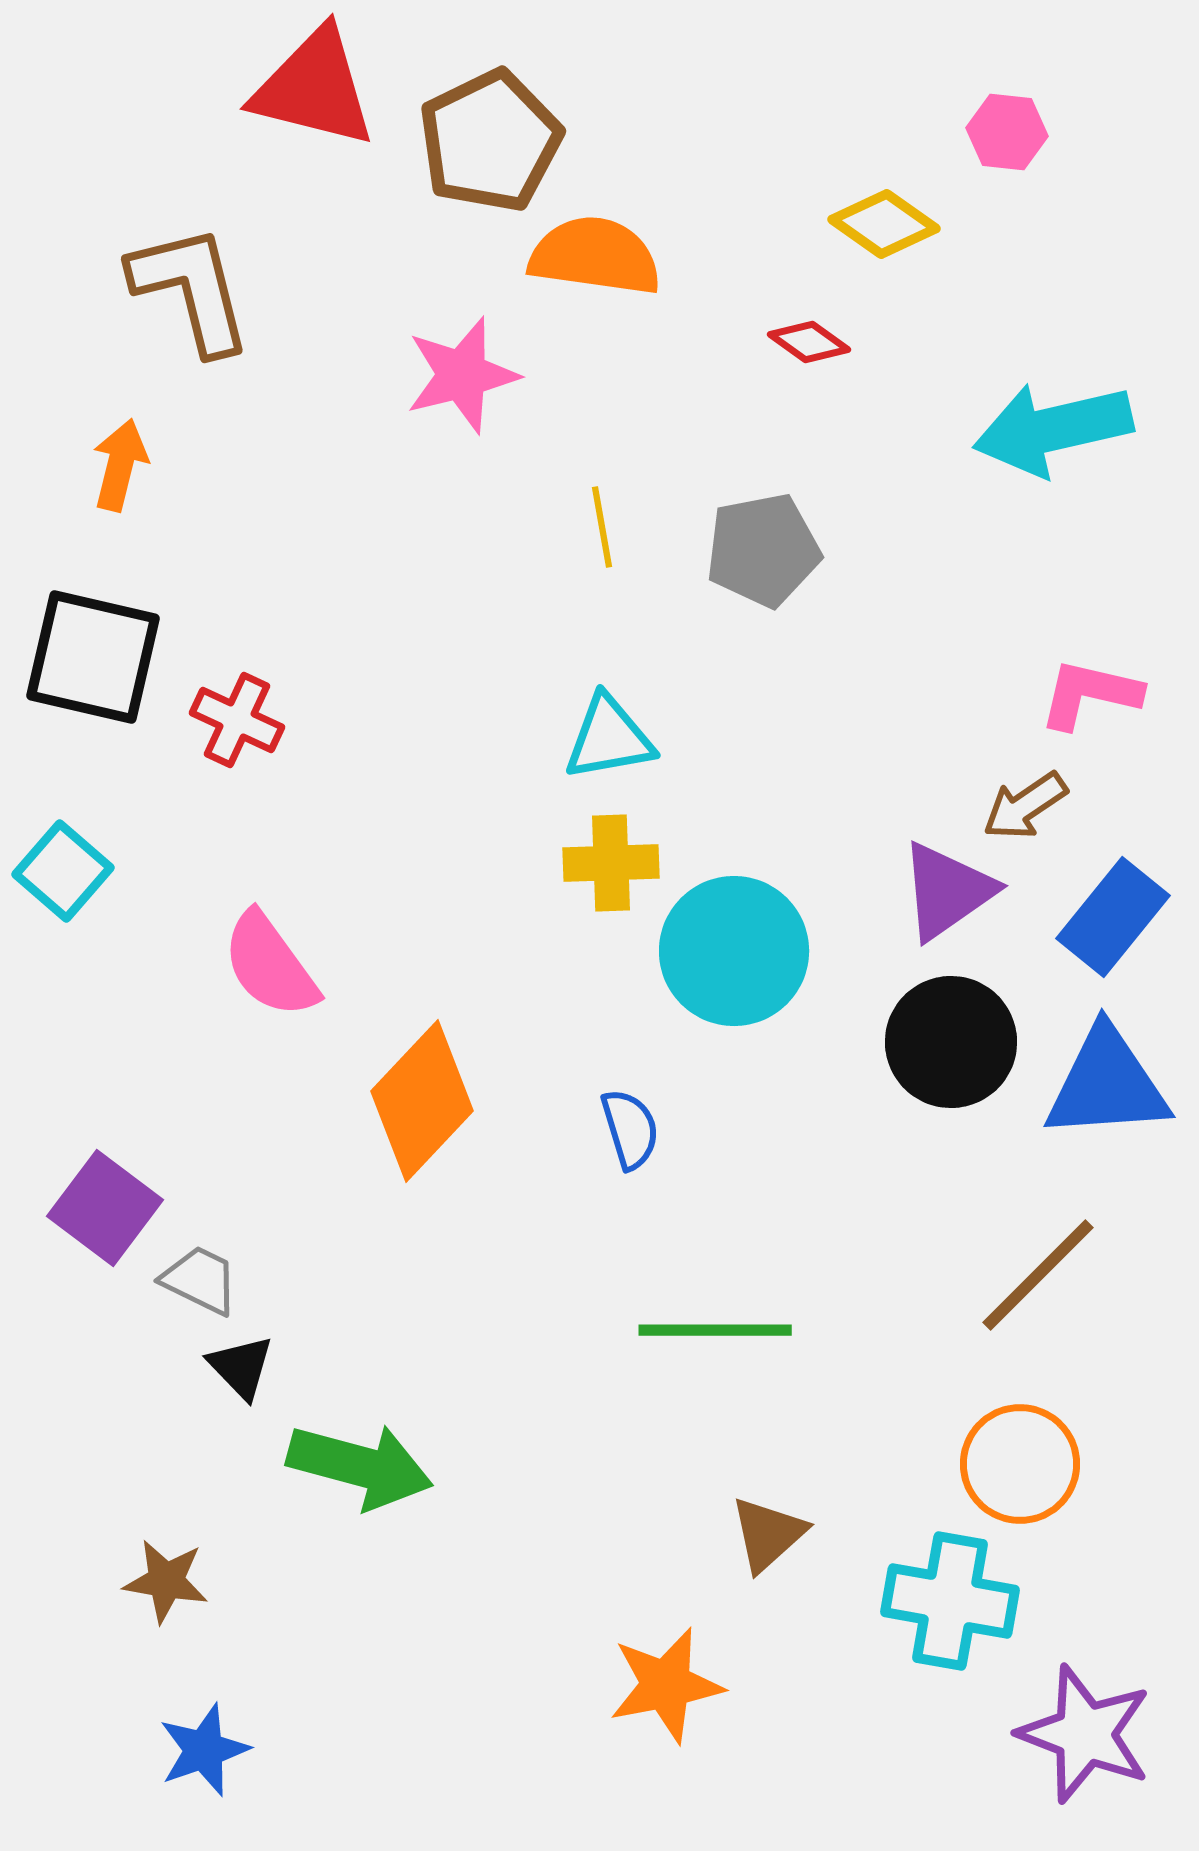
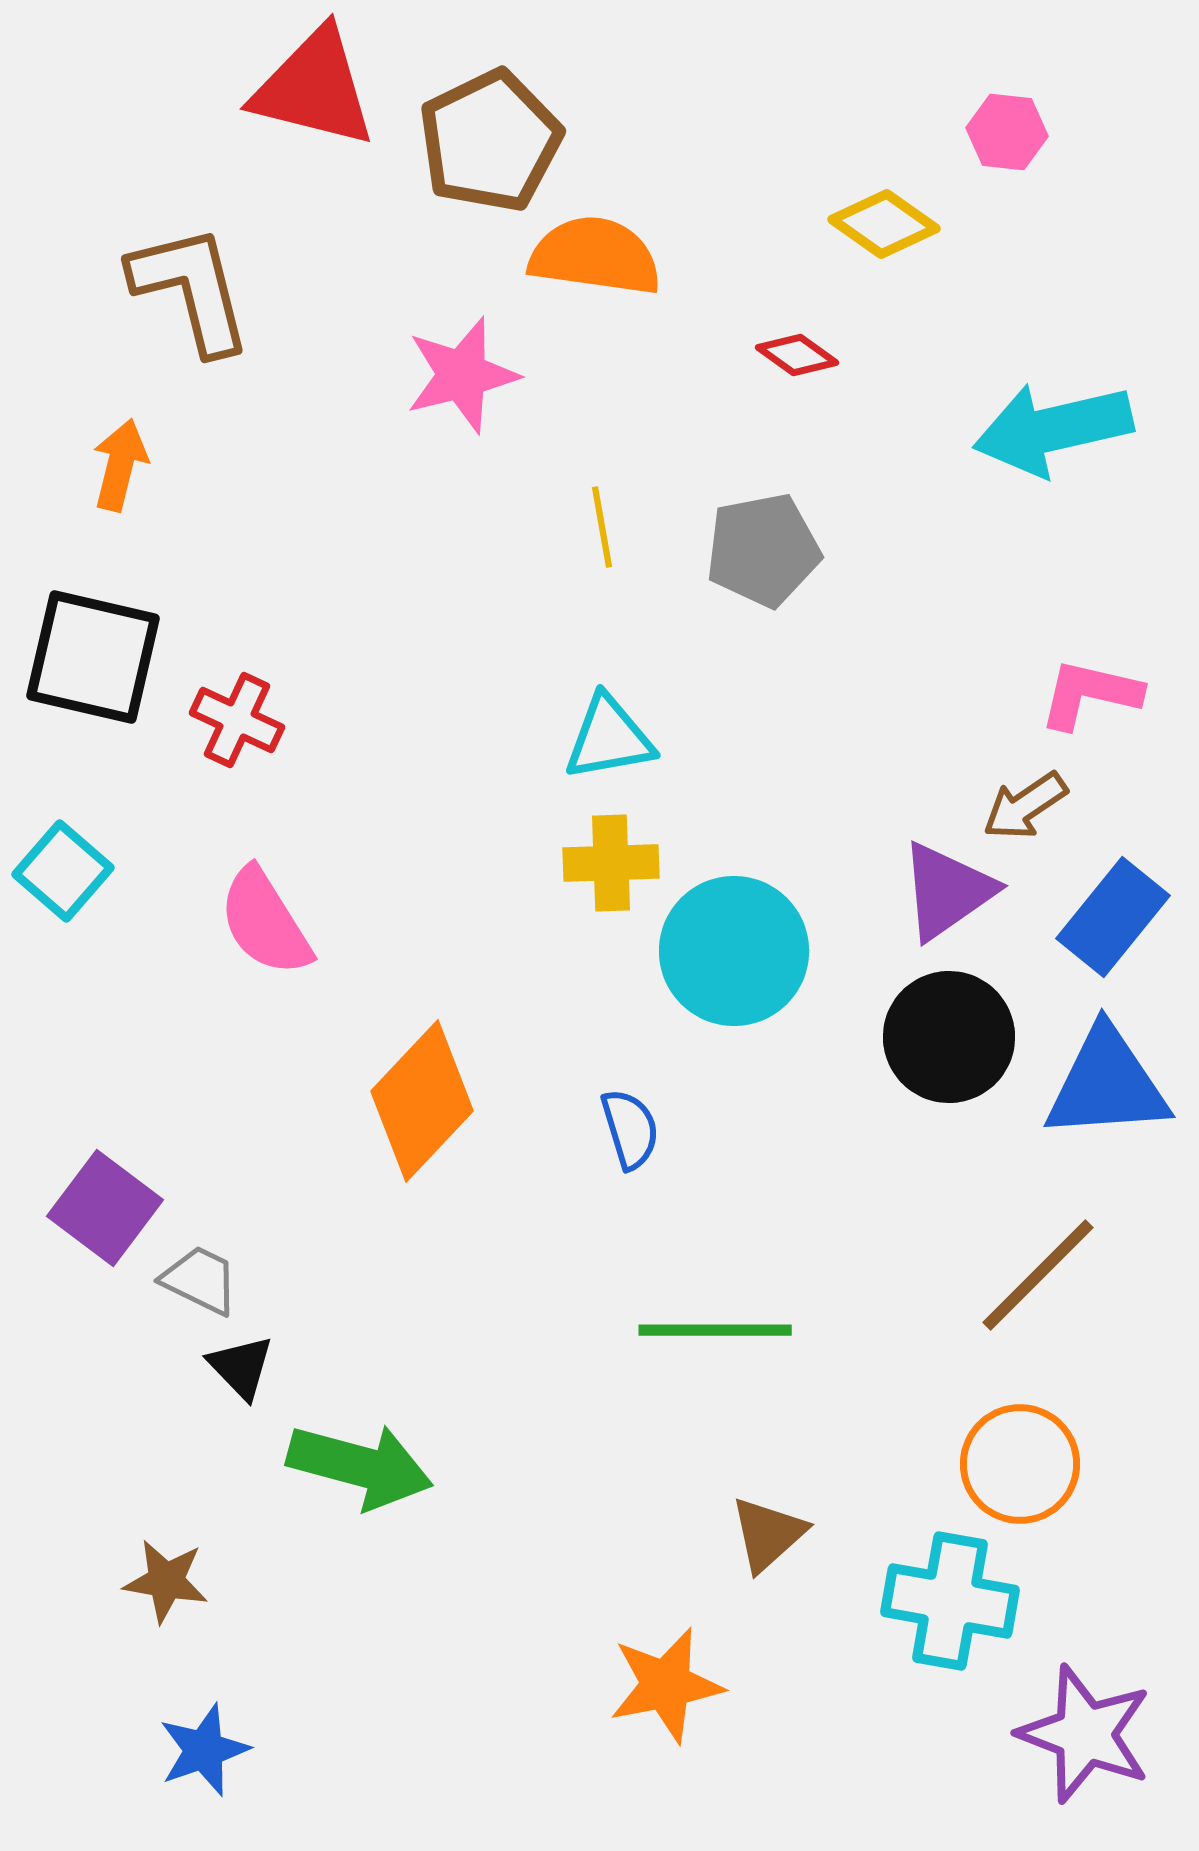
red diamond: moved 12 px left, 13 px down
pink semicircle: moved 5 px left, 43 px up; rotated 4 degrees clockwise
black circle: moved 2 px left, 5 px up
